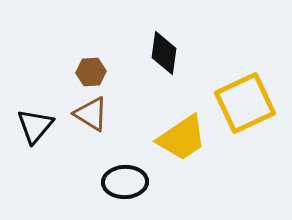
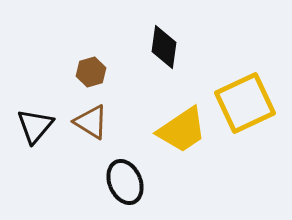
black diamond: moved 6 px up
brown hexagon: rotated 12 degrees counterclockwise
brown triangle: moved 8 px down
yellow trapezoid: moved 8 px up
black ellipse: rotated 69 degrees clockwise
